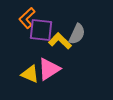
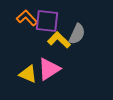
orange L-shape: rotated 90 degrees clockwise
purple square: moved 6 px right, 9 px up
yellow L-shape: moved 1 px left, 1 px up
yellow triangle: moved 2 px left
